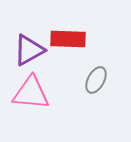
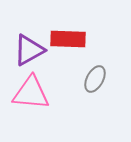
gray ellipse: moved 1 px left, 1 px up
